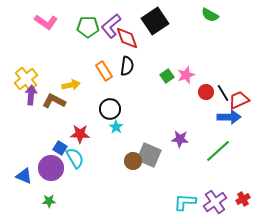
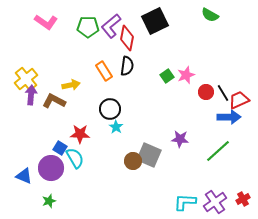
black square: rotated 8 degrees clockwise
red diamond: rotated 30 degrees clockwise
green star: rotated 16 degrees counterclockwise
